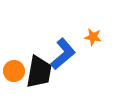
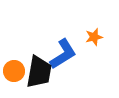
orange star: moved 1 px right; rotated 24 degrees counterclockwise
blue L-shape: rotated 8 degrees clockwise
